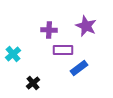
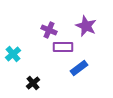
purple cross: rotated 21 degrees clockwise
purple rectangle: moved 3 px up
